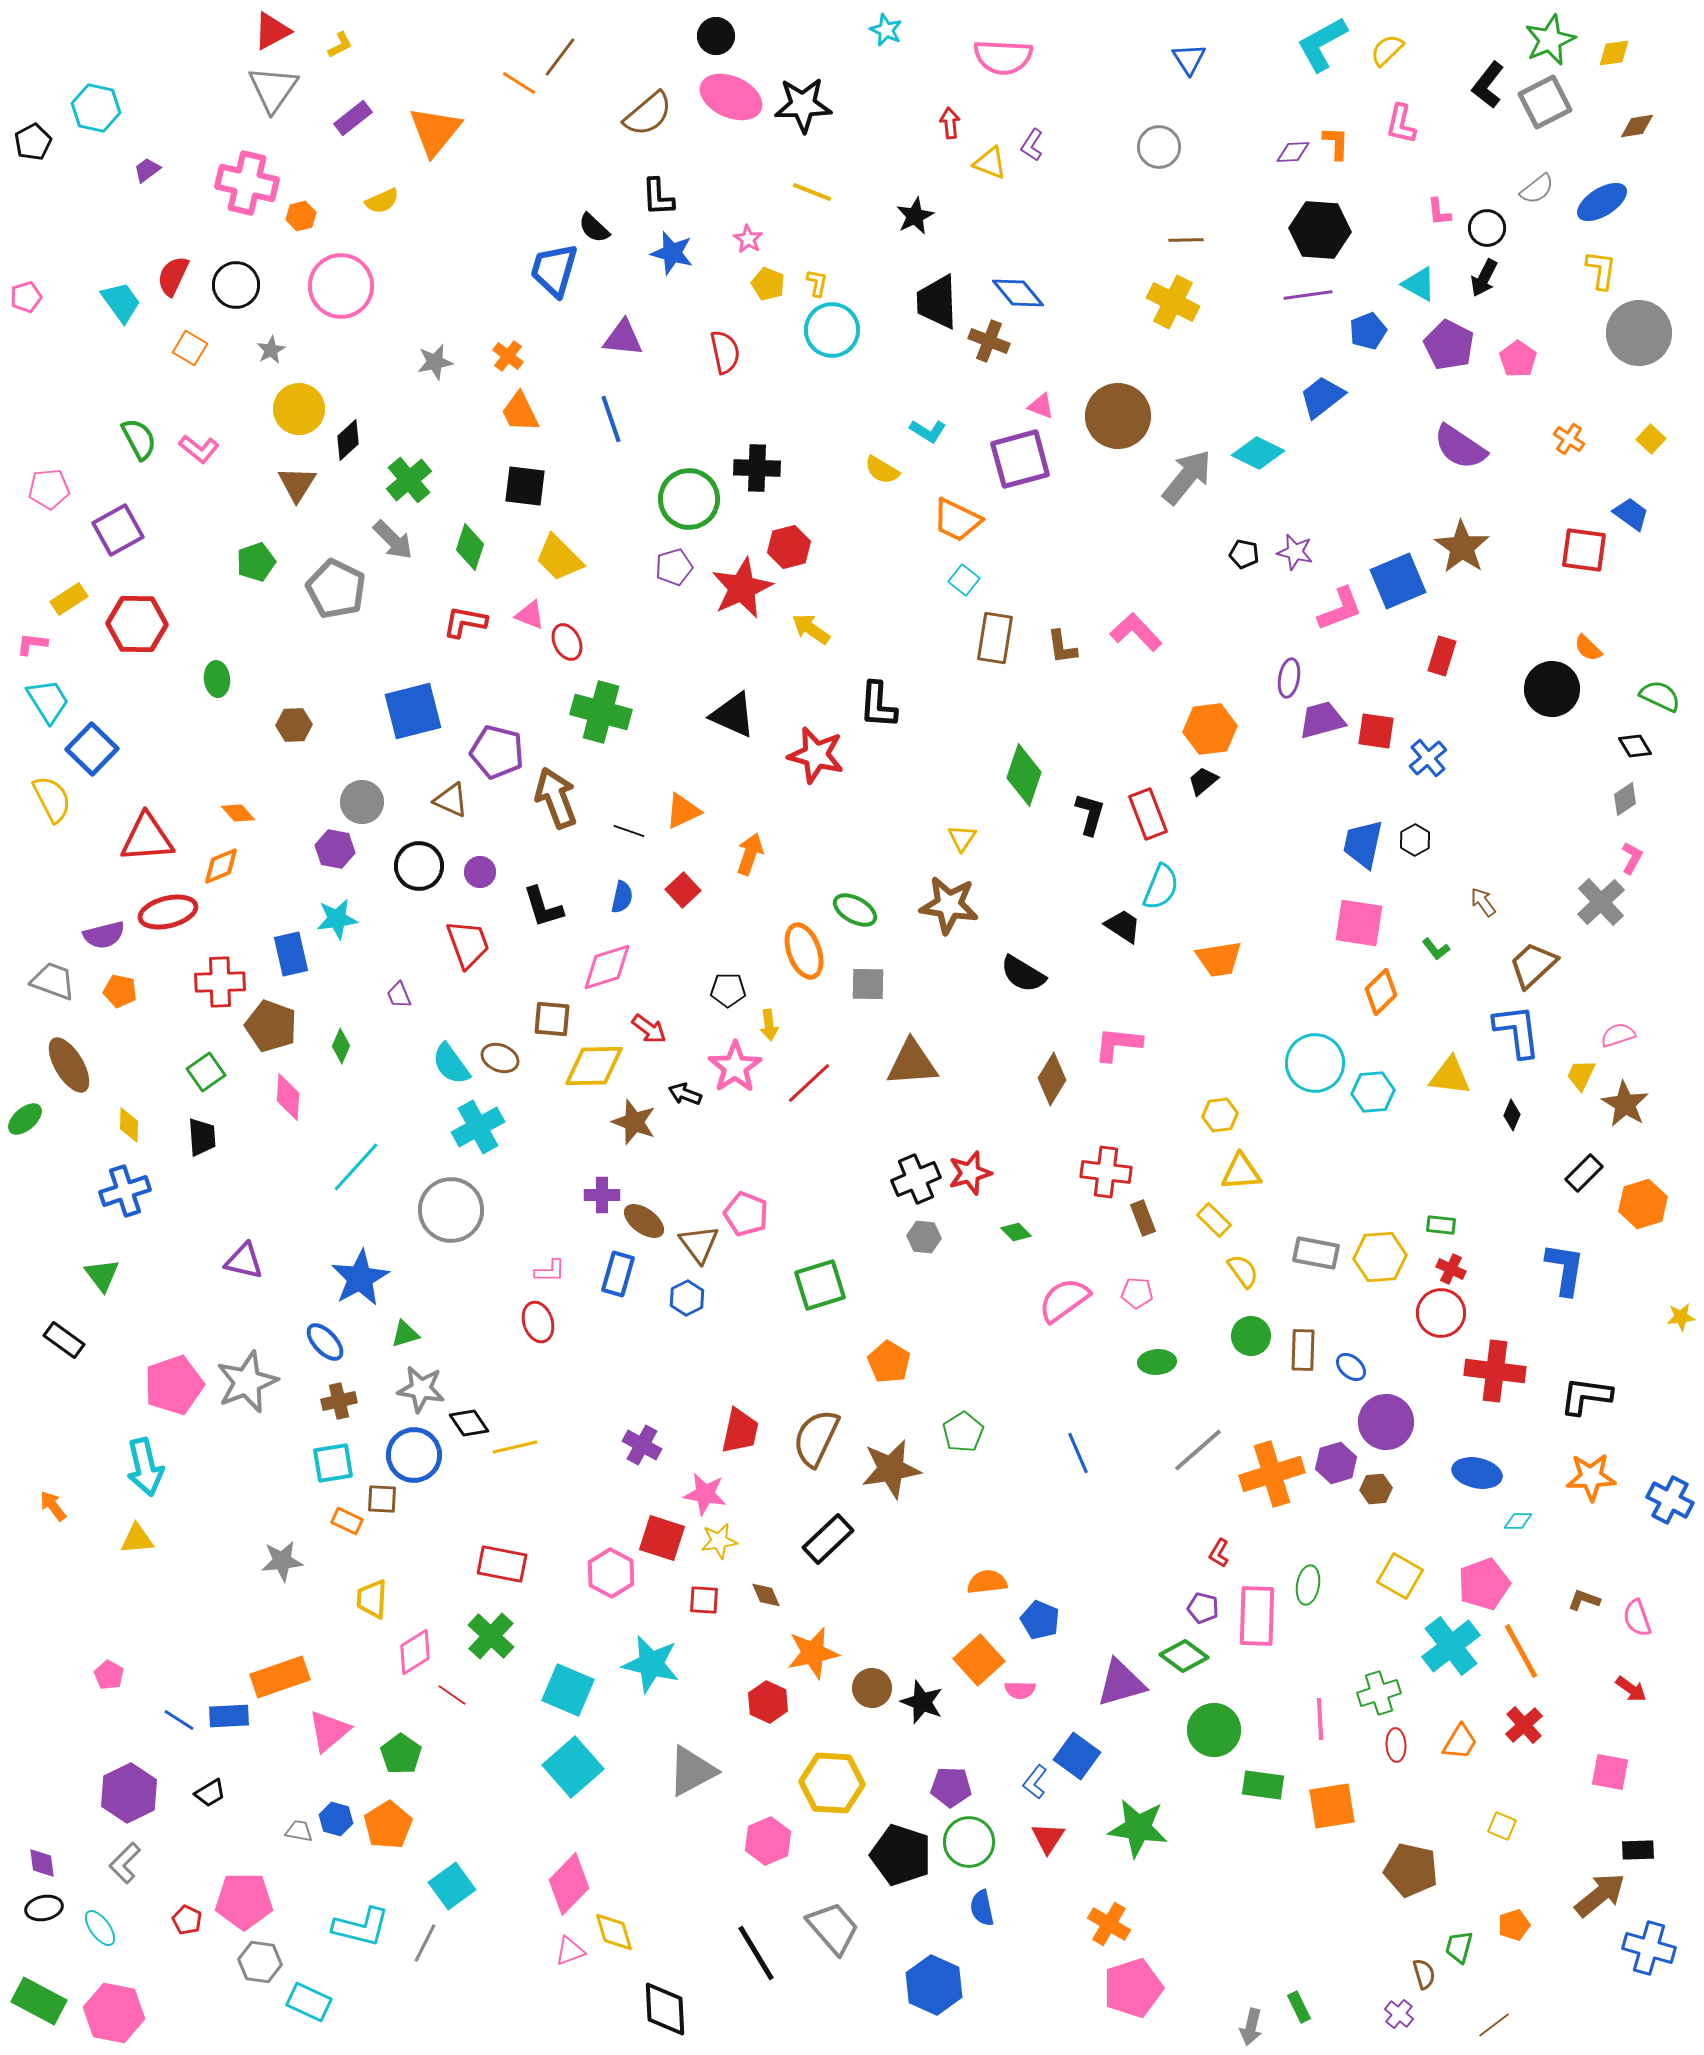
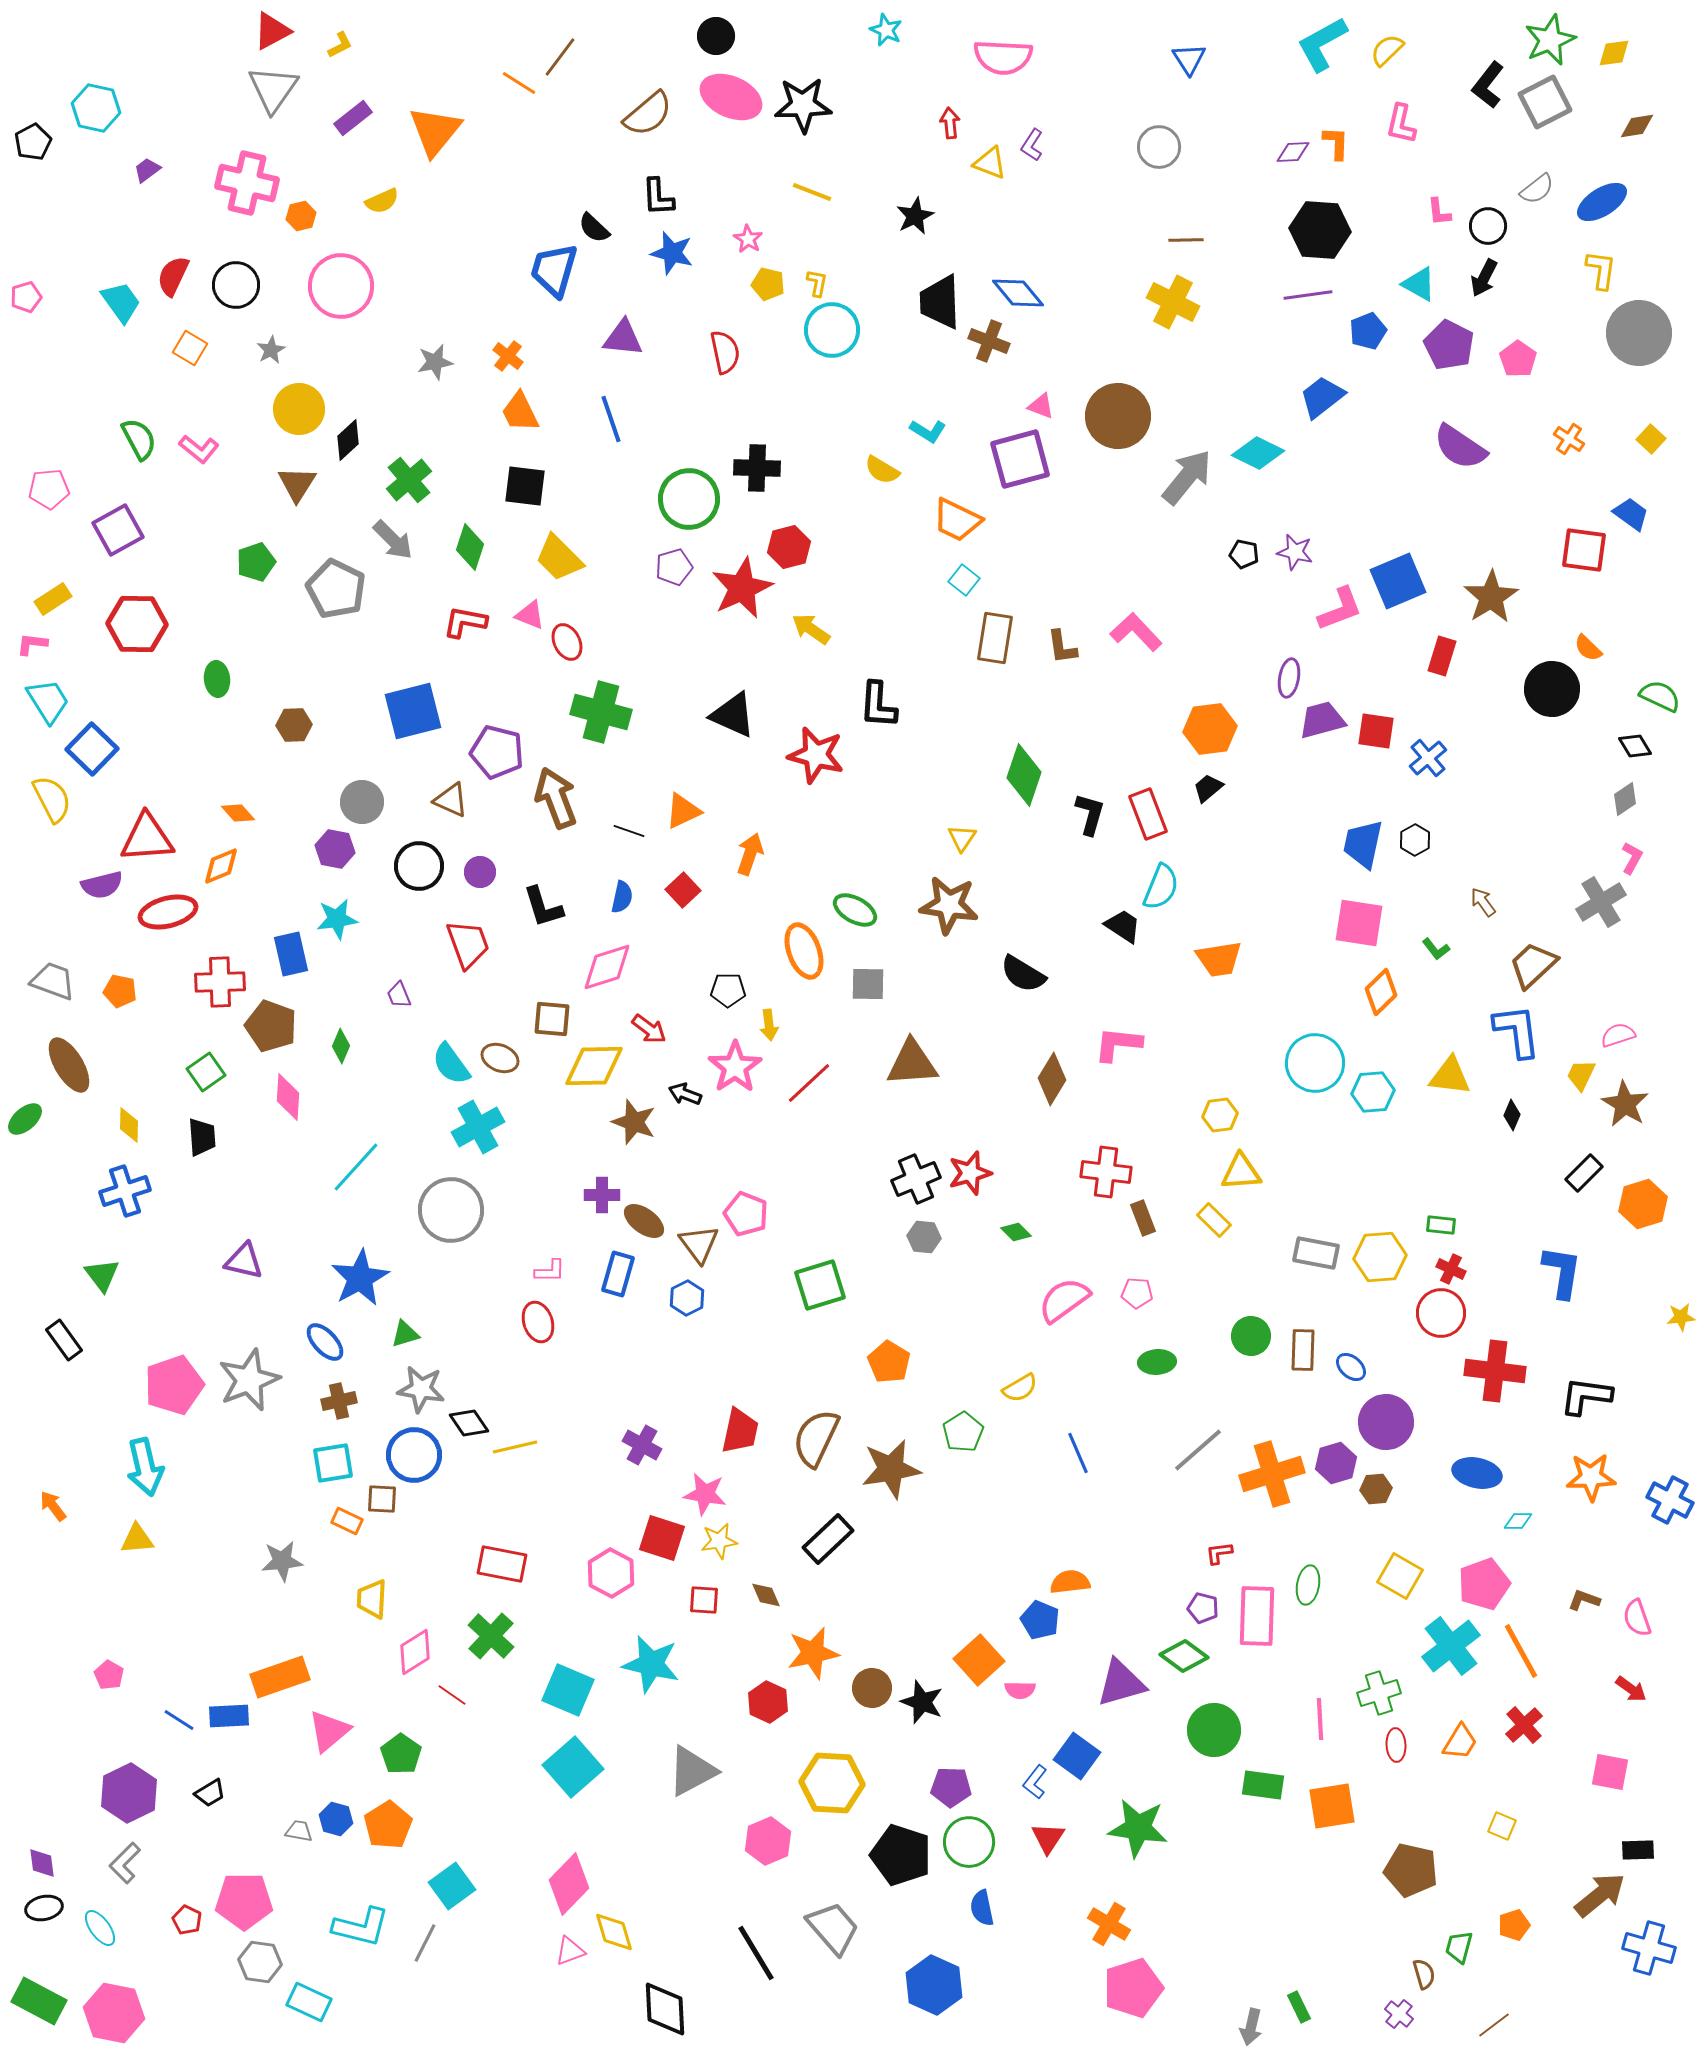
black circle at (1487, 228): moved 1 px right, 2 px up
yellow pentagon at (768, 284): rotated 8 degrees counterclockwise
black trapezoid at (937, 302): moved 3 px right
brown star at (1462, 547): moved 29 px right, 50 px down; rotated 6 degrees clockwise
yellow rectangle at (69, 599): moved 16 px left
black trapezoid at (1203, 781): moved 5 px right, 7 px down
gray cross at (1601, 902): rotated 12 degrees clockwise
purple semicircle at (104, 935): moved 2 px left, 50 px up
blue L-shape at (1565, 1269): moved 3 px left, 3 px down
yellow semicircle at (1243, 1271): moved 223 px left, 117 px down; rotated 96 degrees clockwise
black rectangle at (64, 1340): rotated 18 degrees clockwise
gray star at (247, 1382): moved 2 px right, 2 px up
red L-shape at (1219, 1553): rotated 52 degrees clockwise
orange semicircle at (987, 1582): moved 83 px right
